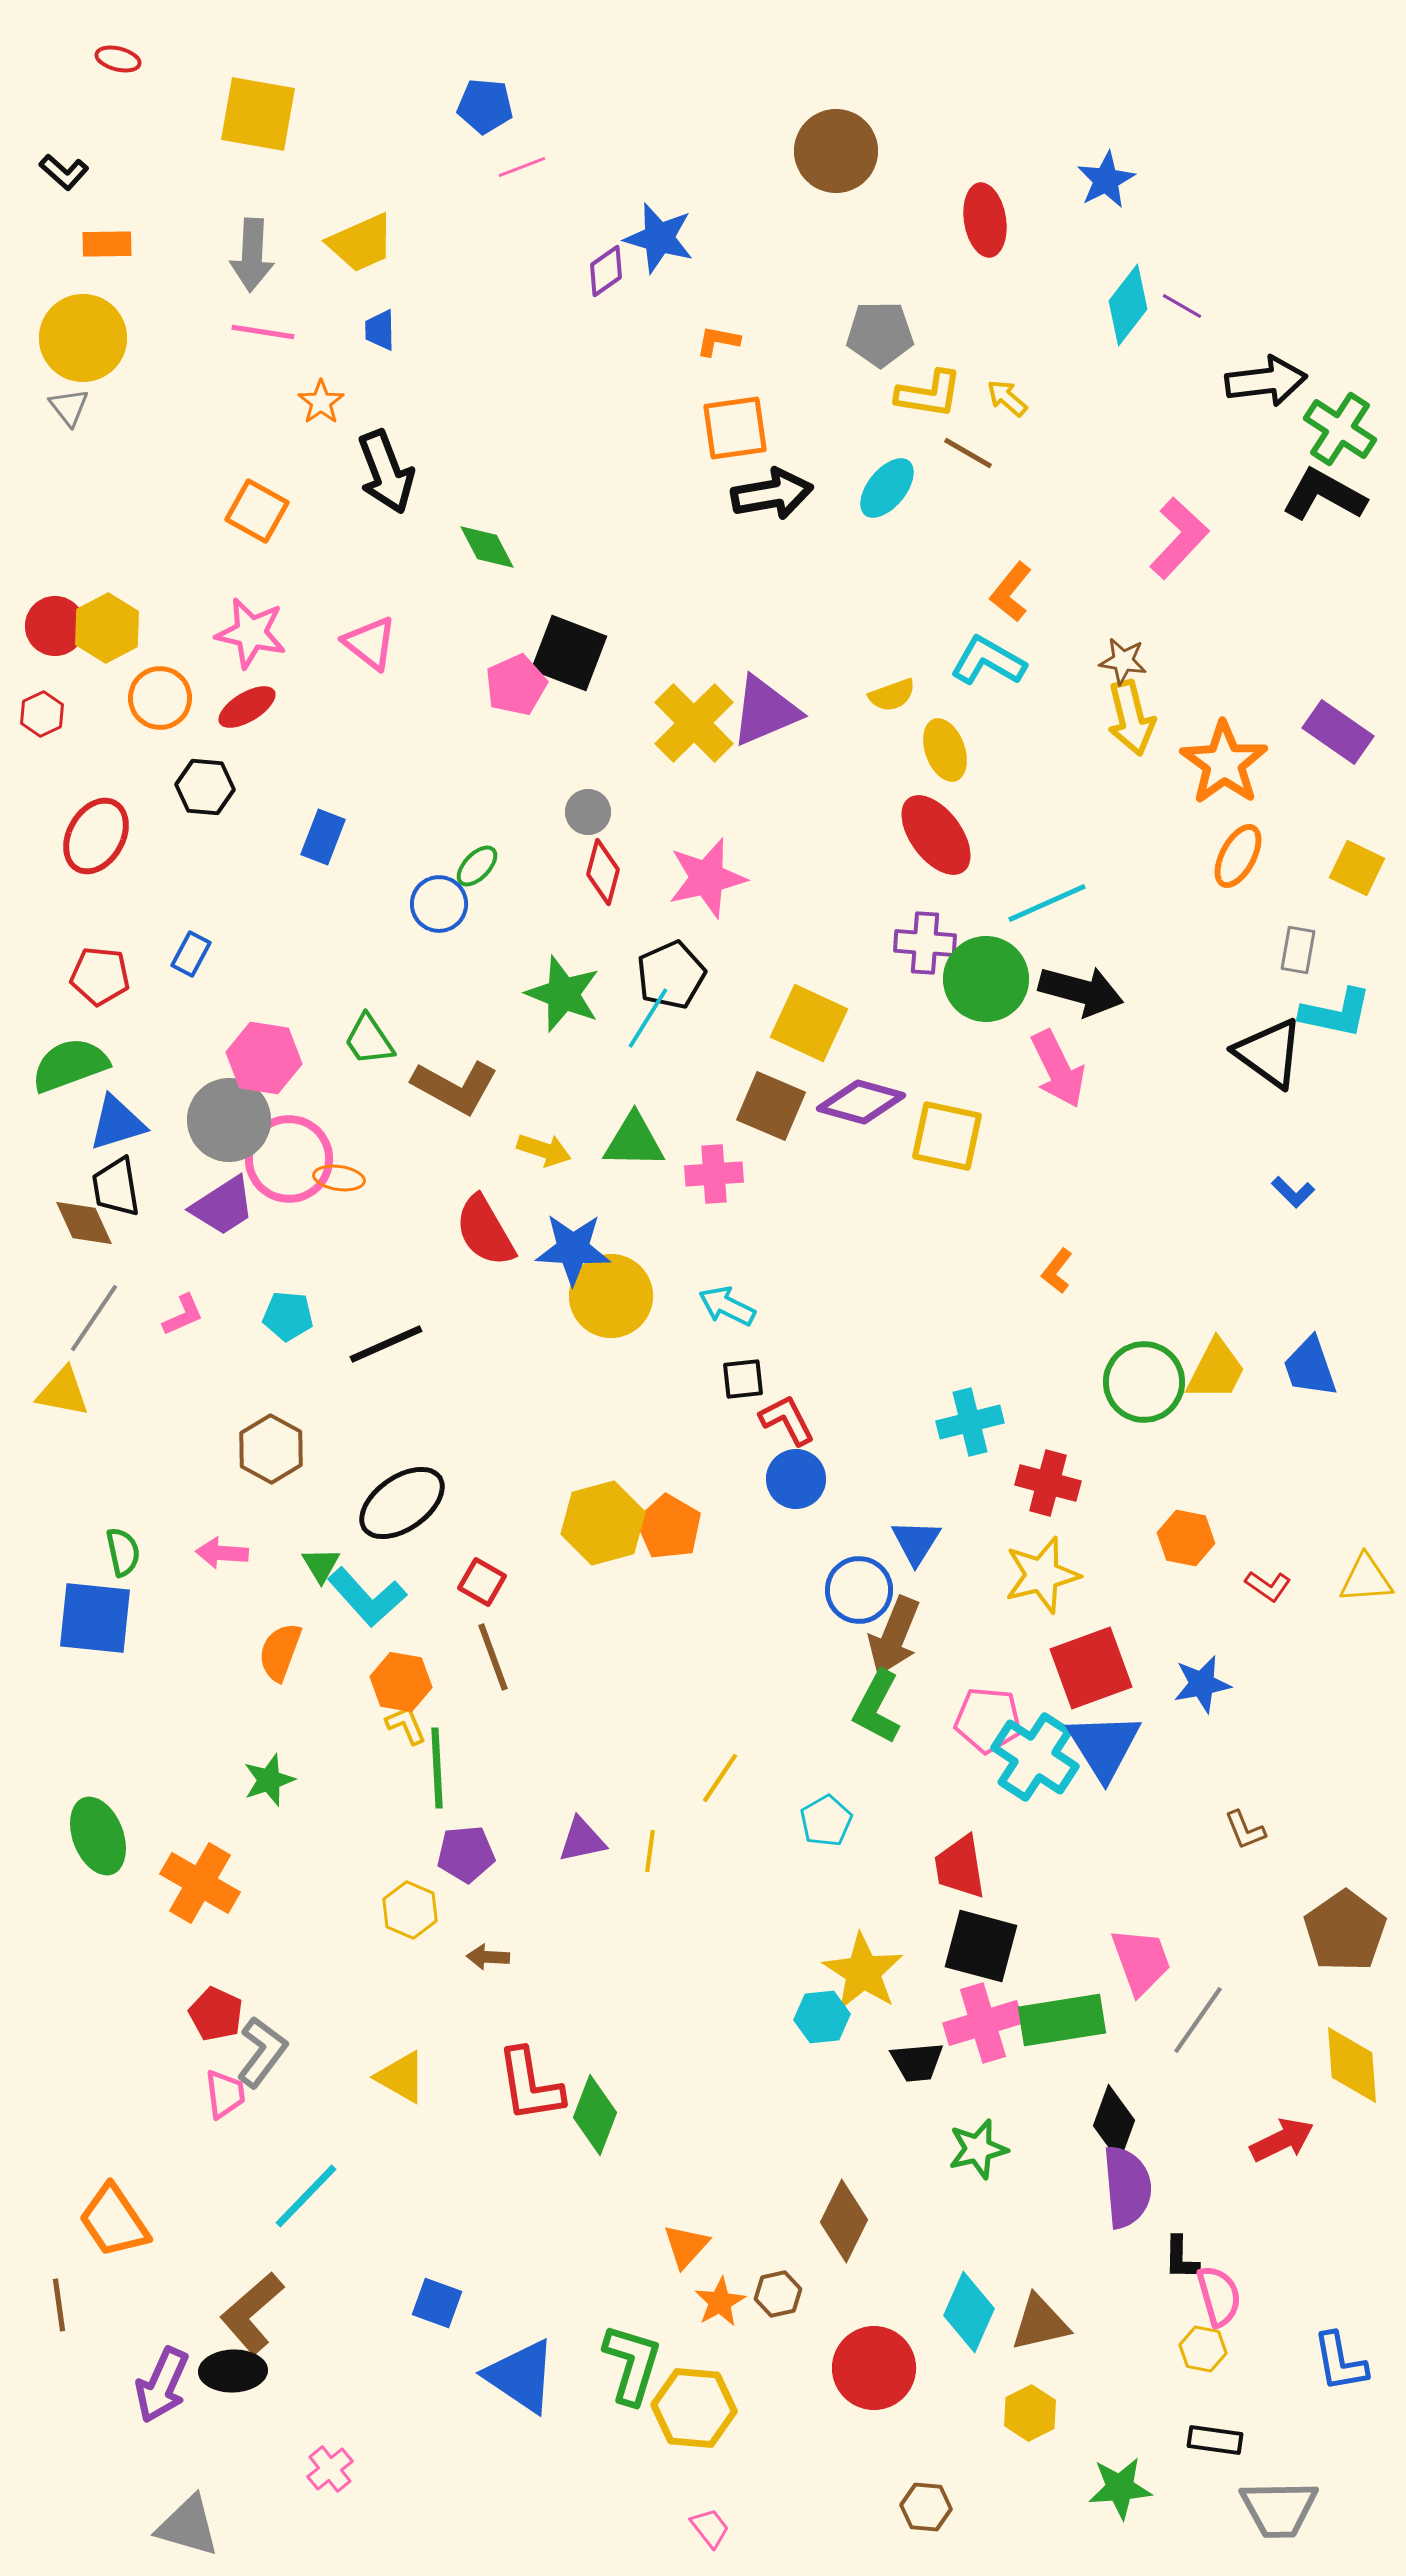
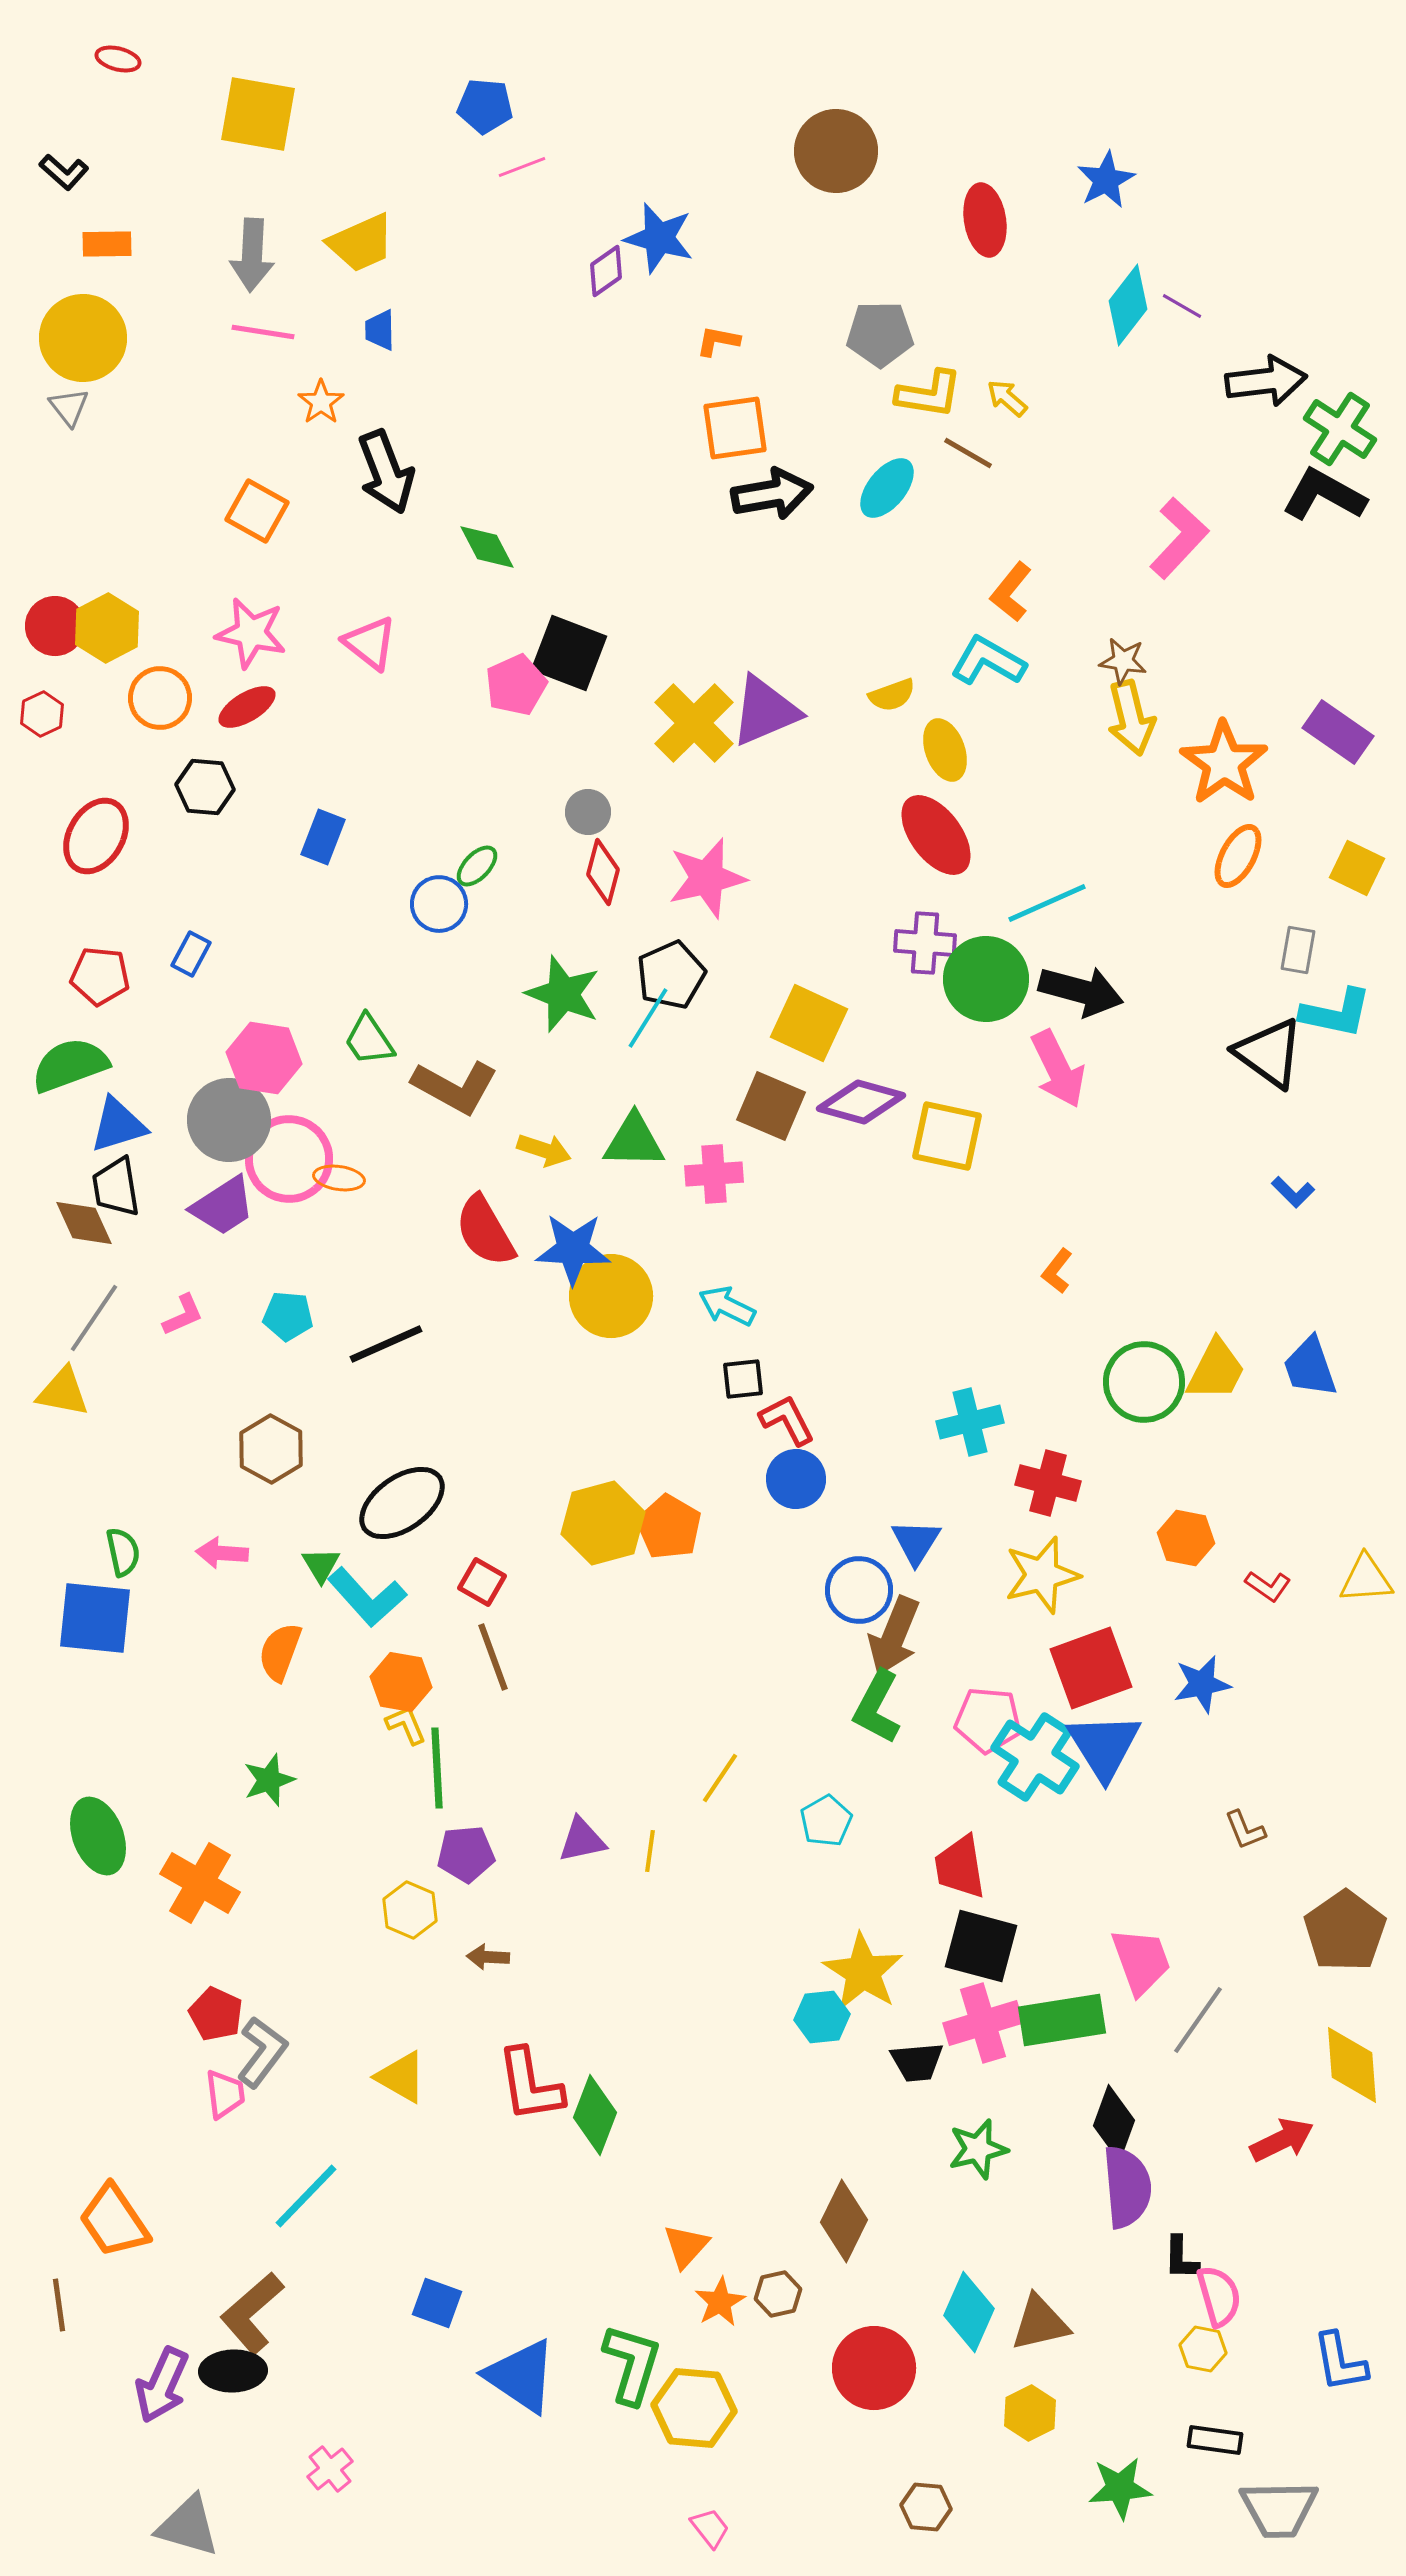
blue triangle at (117, 1123): moved 1 px right, 2 px down
